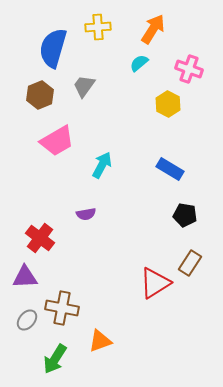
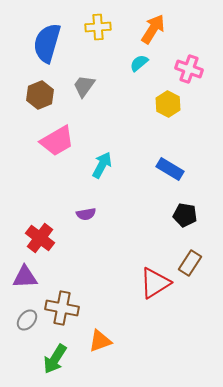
blue semicircle: moved 6 px left, 5 px up
